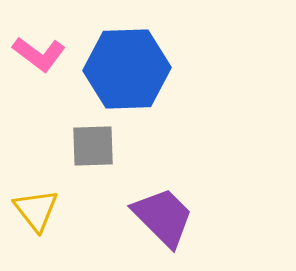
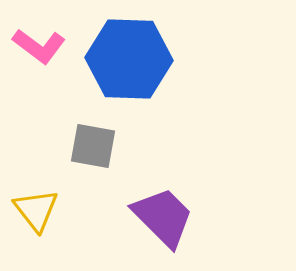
pink L-shape: moved 8 px up
blue hexagon: moved 2 px right, 10 px up; rotated 4 degrees clockwise
gray square: rotated 12 degrees clockwise
